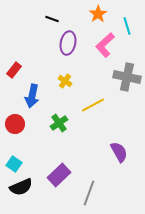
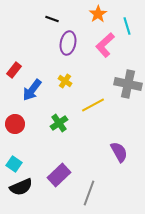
gray cross: moved 1 px right, 7 px down
blue arrow: moved 6 px up; rotated 25 degrees clockwise
